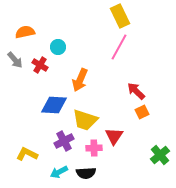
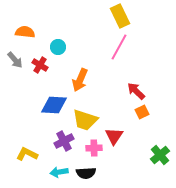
orange semicircle: rotated 18 degrees clockwise
cyan arrow: rotated 18 degrees clockwise
